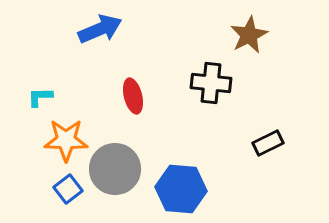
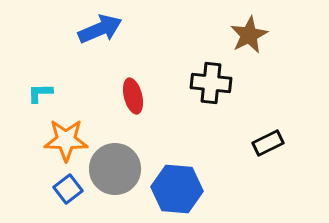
cyan L-shape: moved 4 px up
blue hexagon: moved 4 px left
